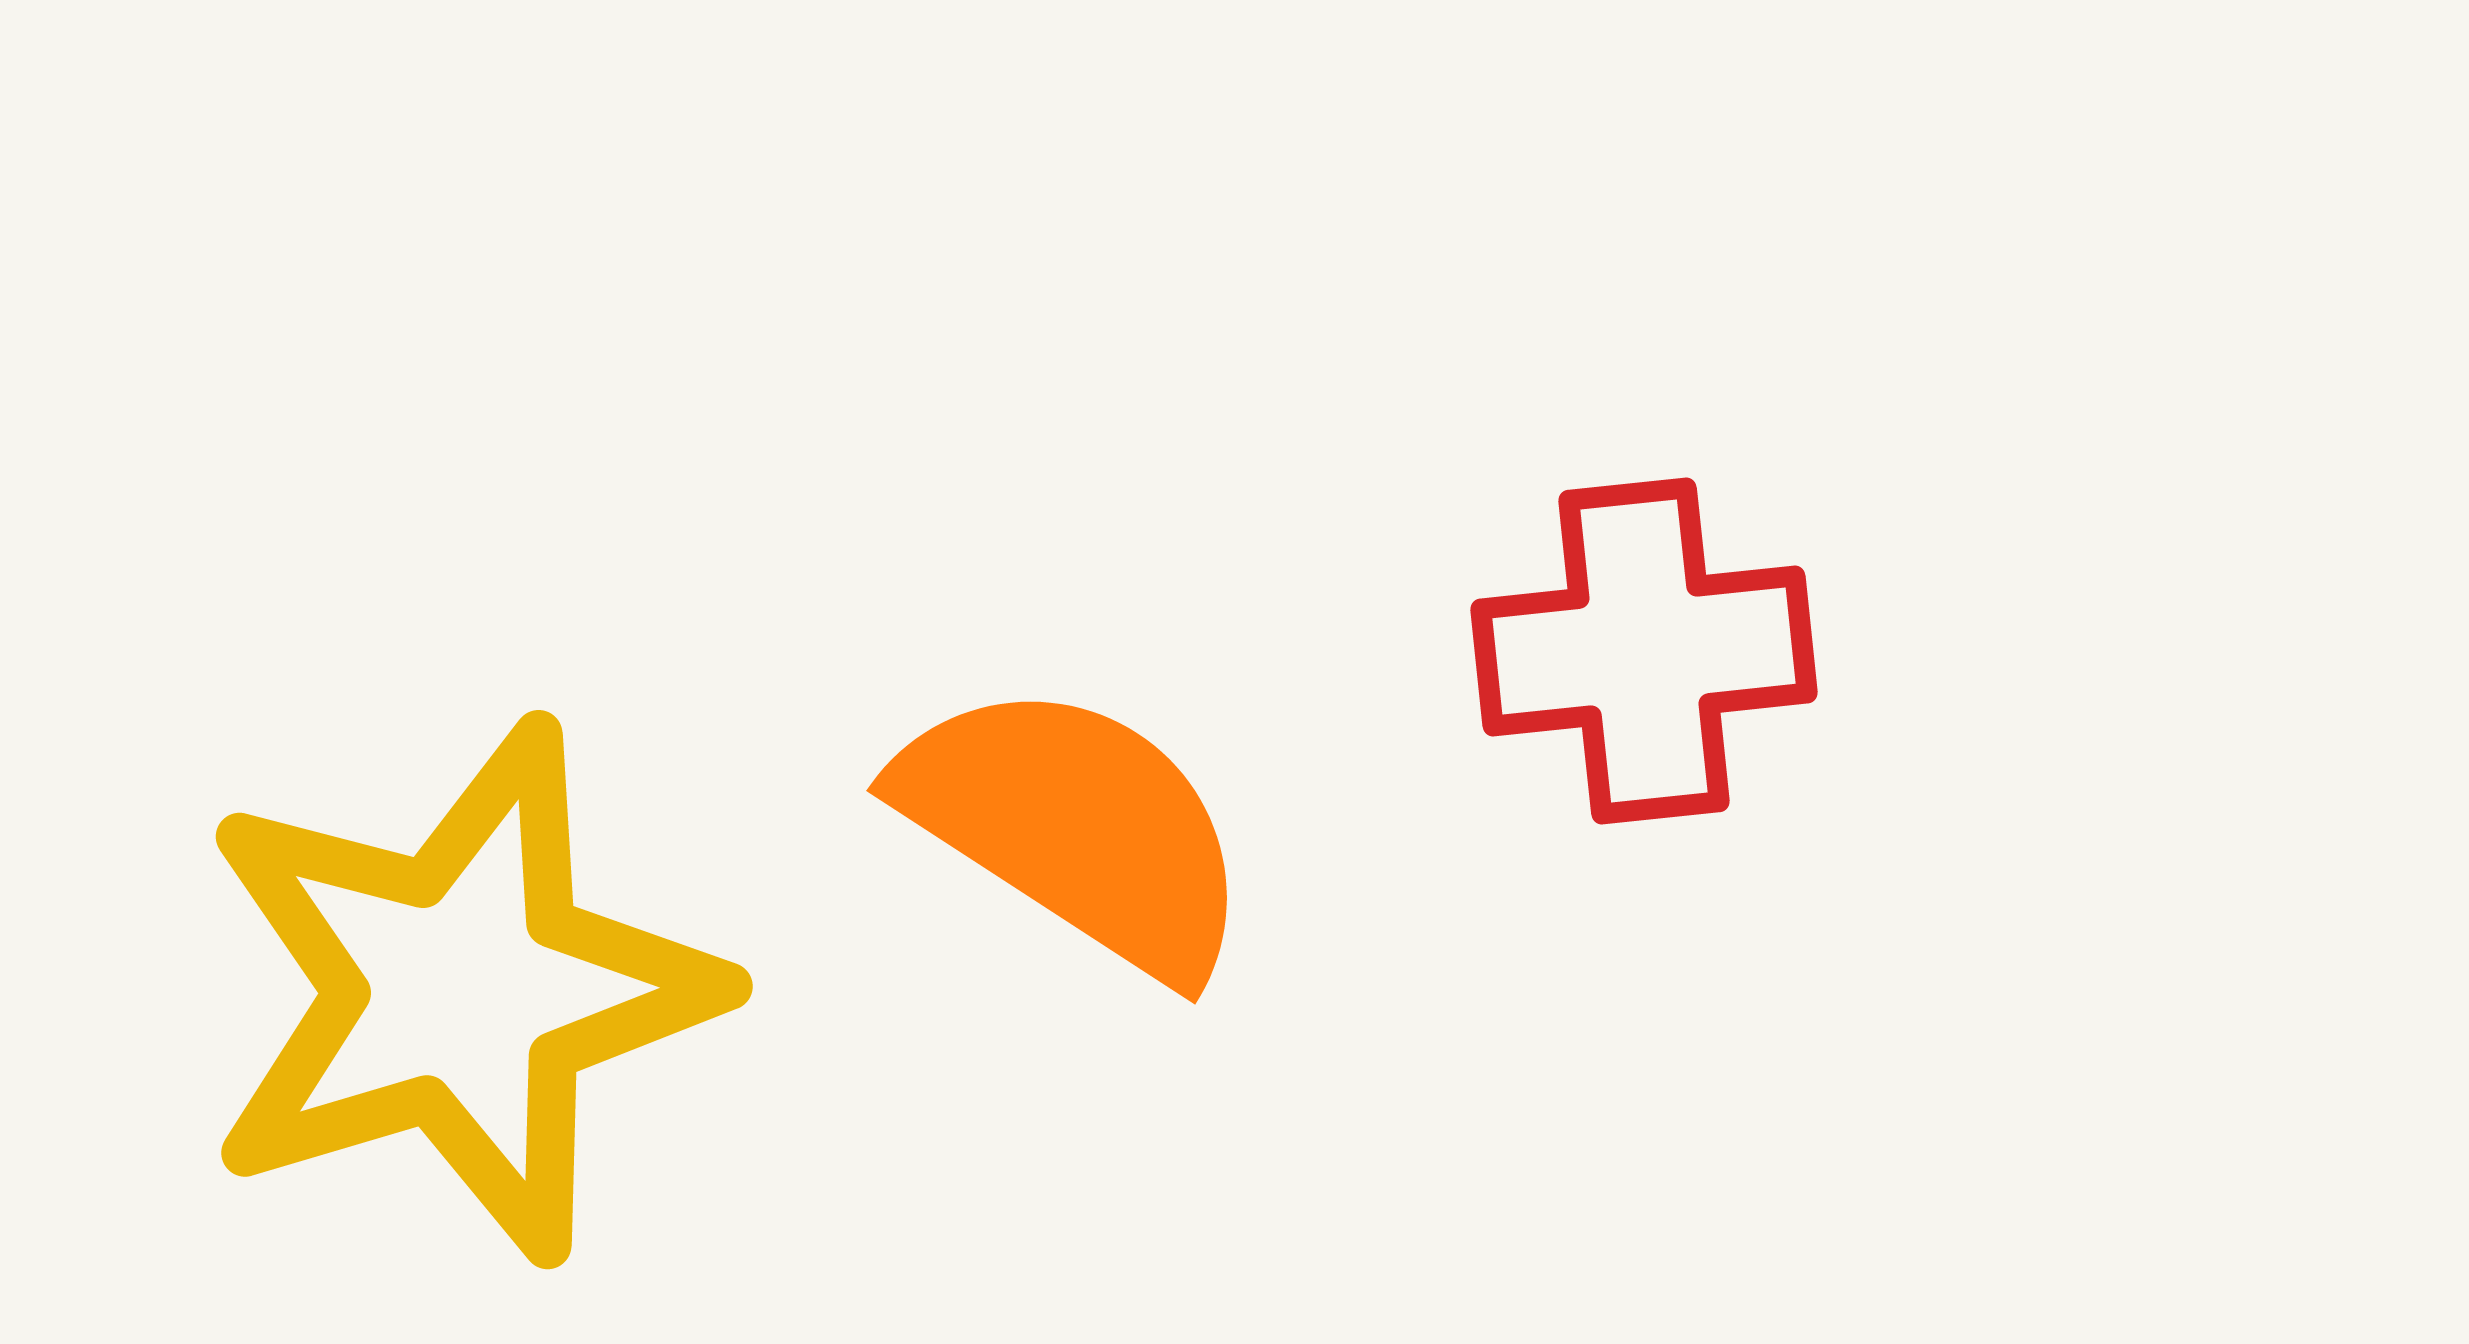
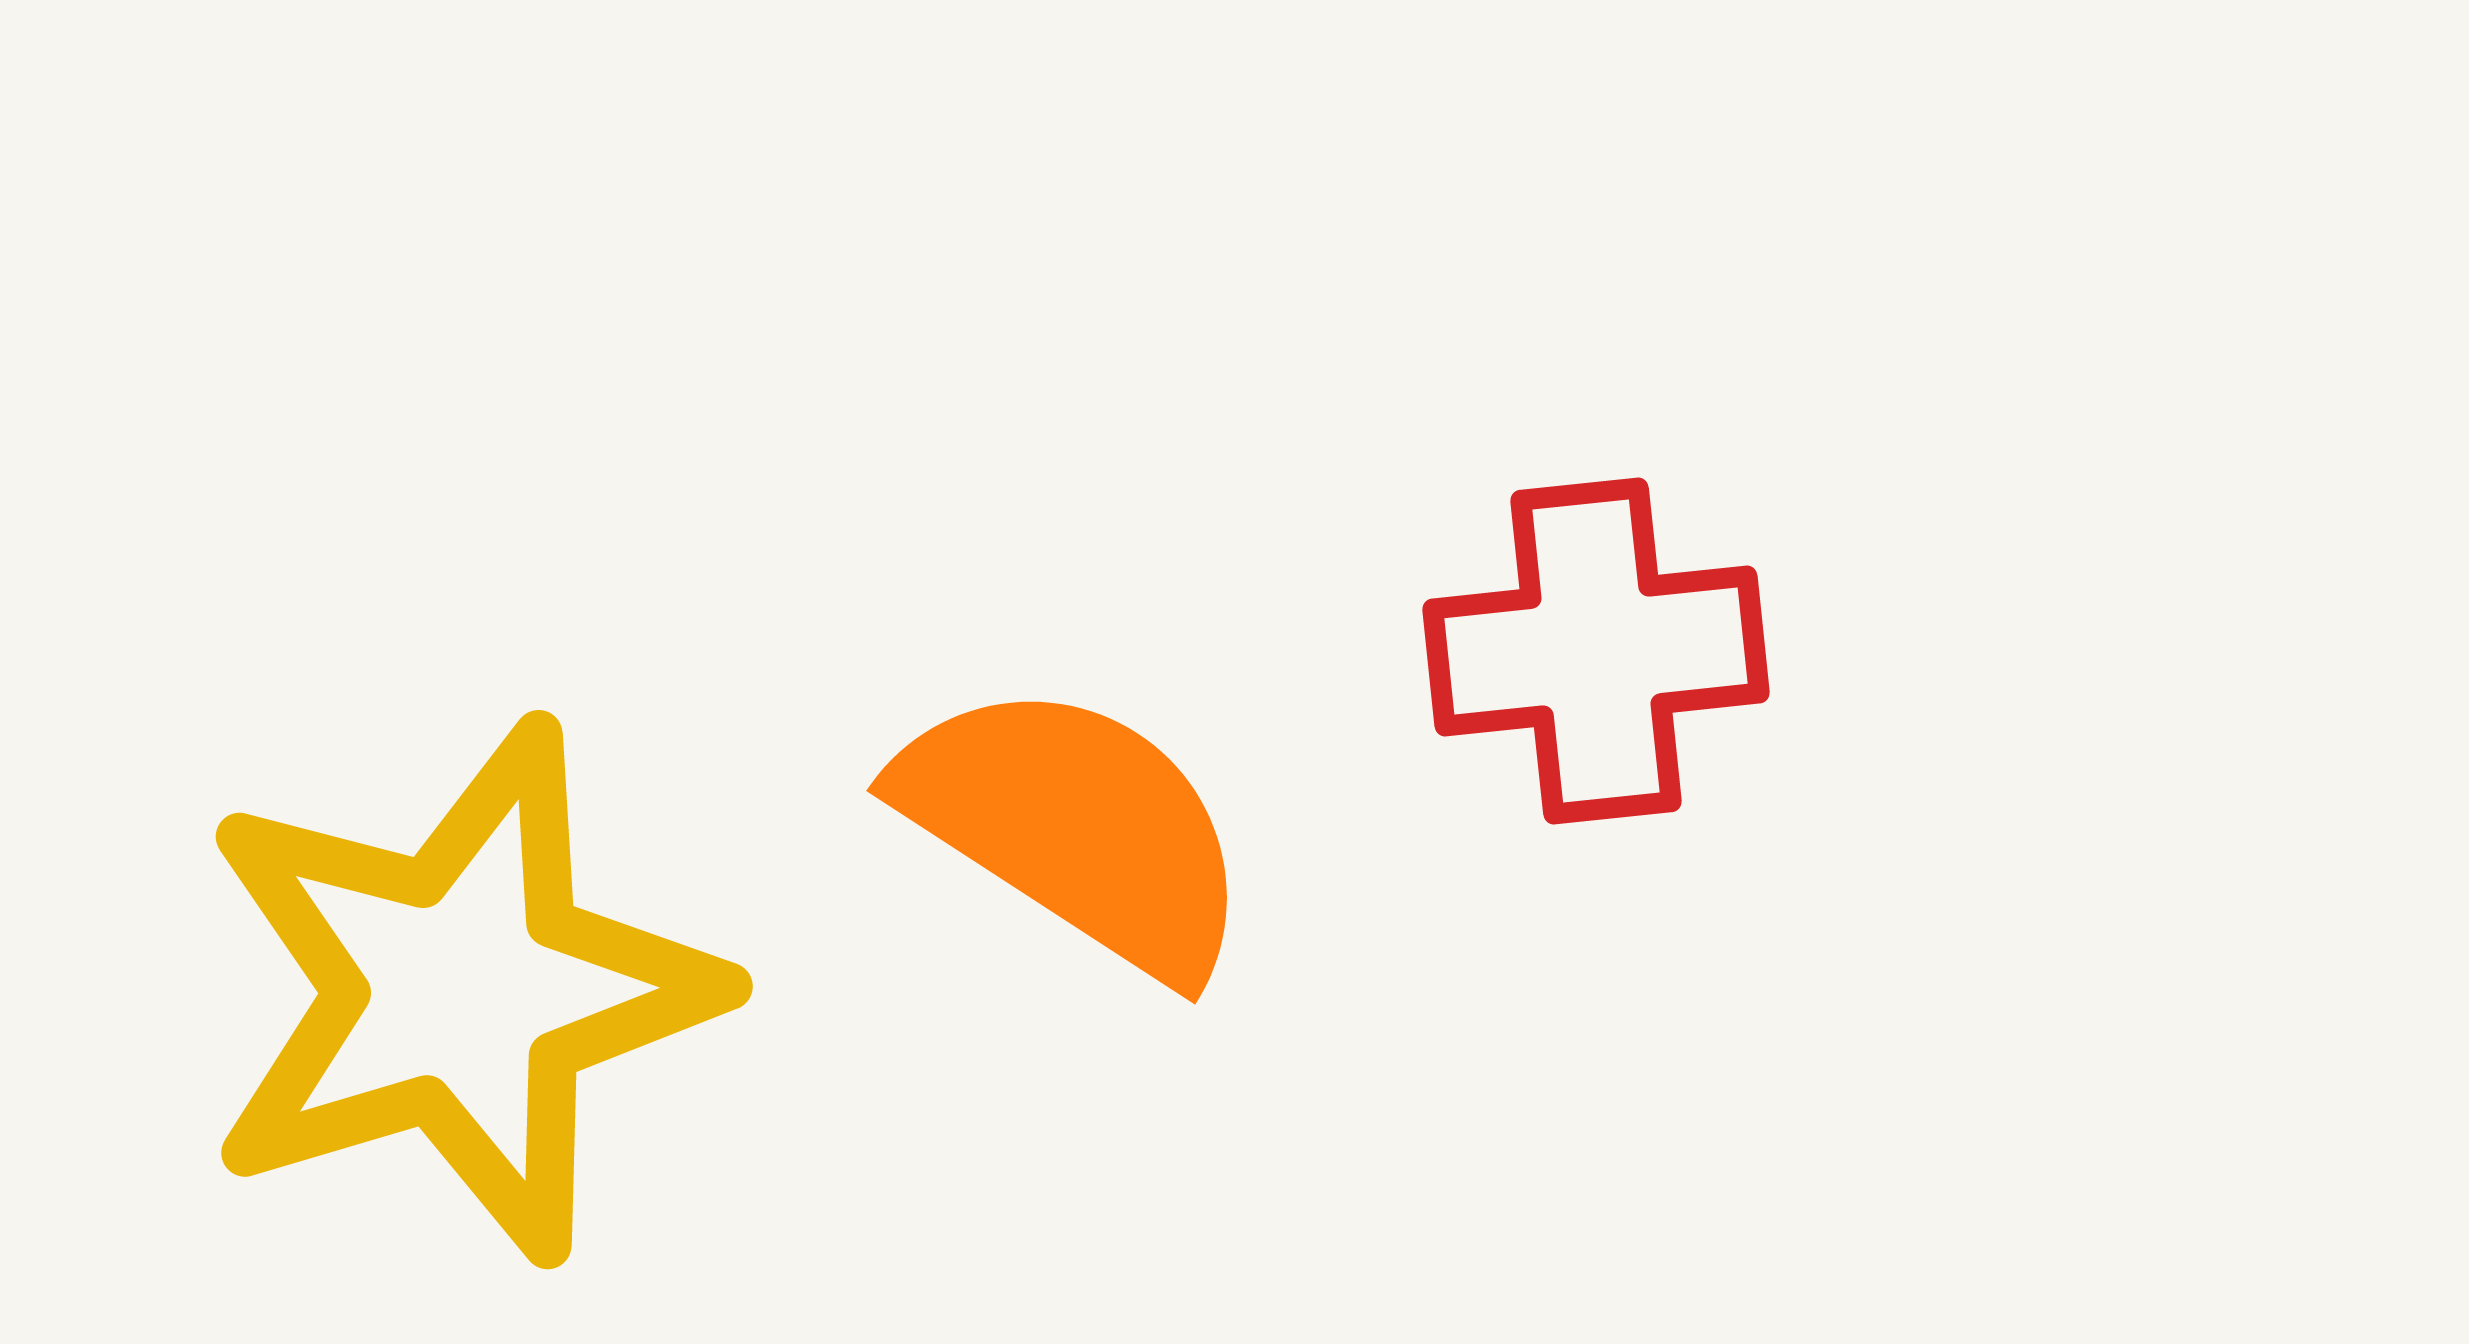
red cross: moved 48 px left
